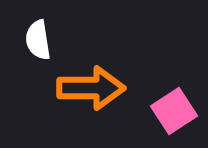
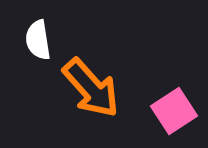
orange arrow: rotated 48 degrees clockwise
